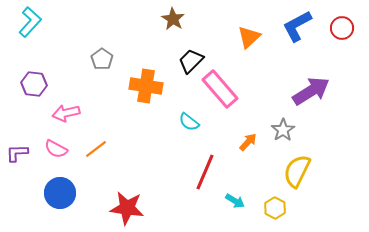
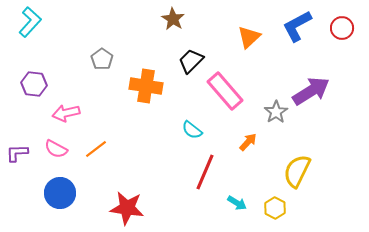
pink rectangle: moved 5 px right, 2 px down
cyan semicircle: moved 3 px right, 8 px down
gray star: moved 7 px left, 18 px up
cyan arrow: moved 2 px right, 2 px down
